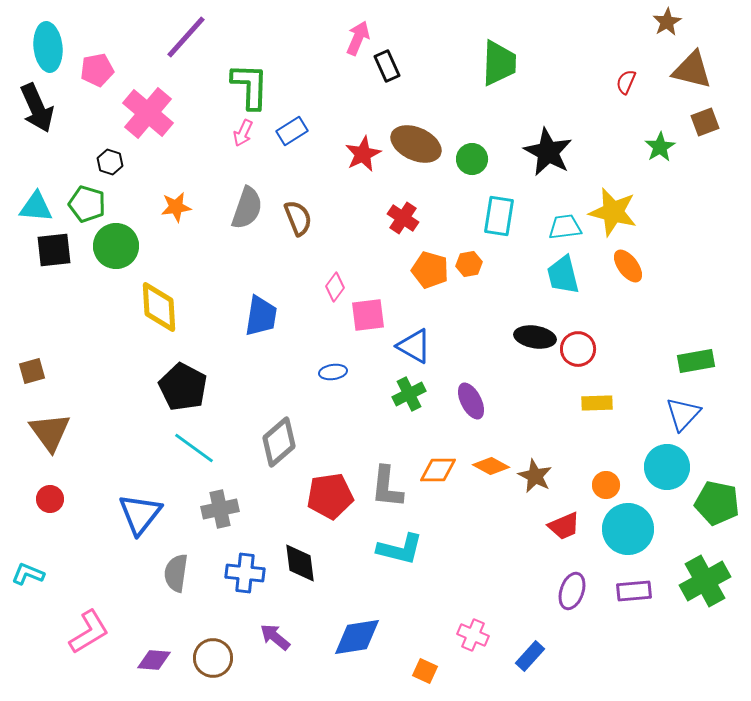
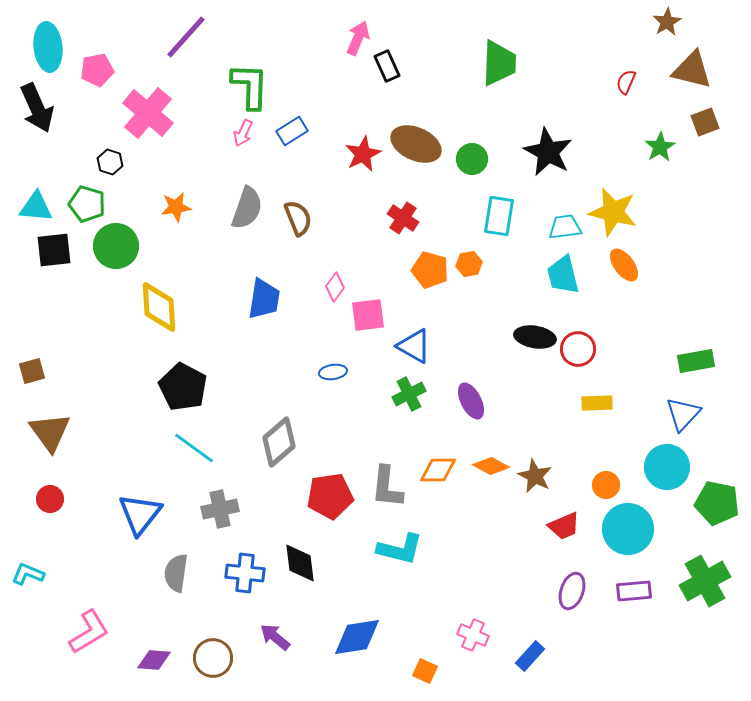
orange ellipse at (628, 266): moved 4 px left, 1 px up
blue trapezoid at (261, 316): moved 3 px right, 17 px up
